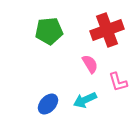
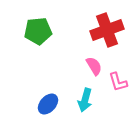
green pentagon: moved 11 px left
pink semicircle: moved 4 px right, 2 px down
cyan arrow: rotated 50 degrees counterclockwise
